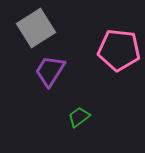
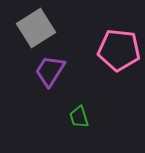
green trapezoid: rotated 70 degrees counterclockwise
